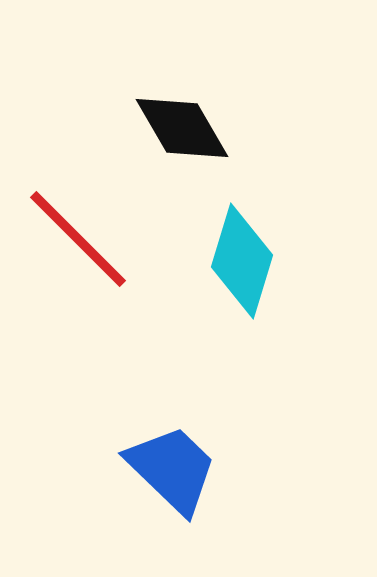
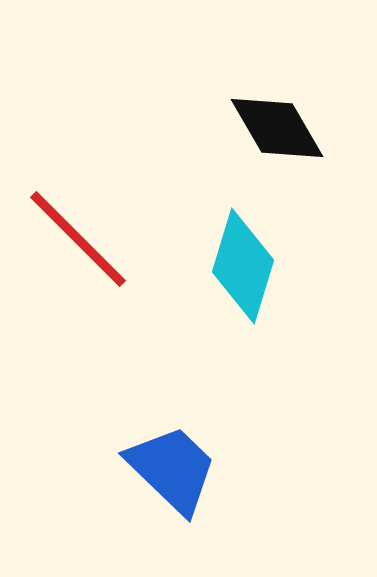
black diamond: moved 95 px right
cyan diamond: moved 1 px right, 5 px down
